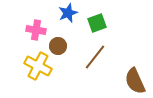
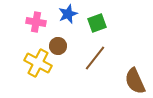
blue star: moved 1 px down
pink cross: moved 8 px up
brown line: moved 1 px down
yellow cross: moved 3 px up
